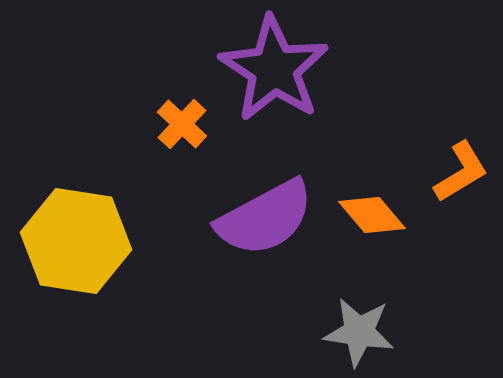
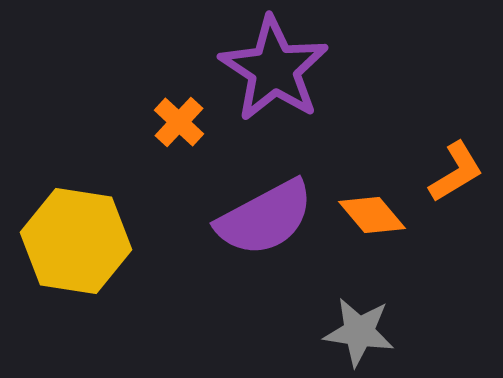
orange cross: moved 3 px left, 2 px up
orange L-shape: moved 5 px left
